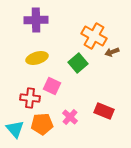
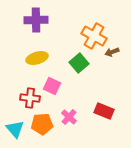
green square: moved 1 px right
pink cross: moved 1 px left
